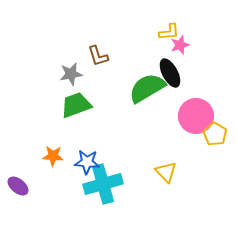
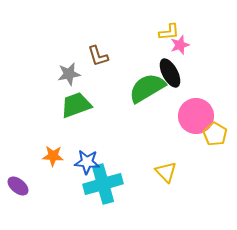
gray star: moved 2 px left
